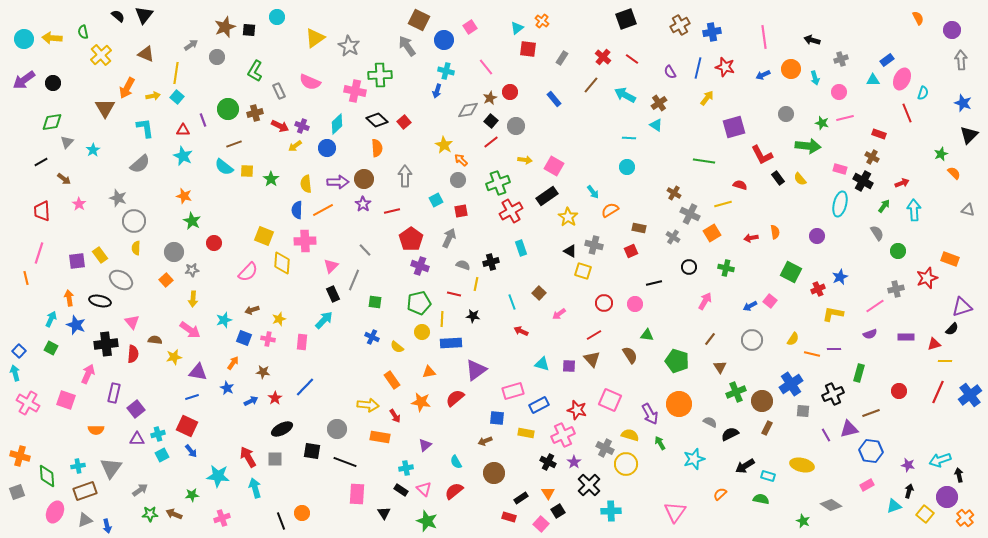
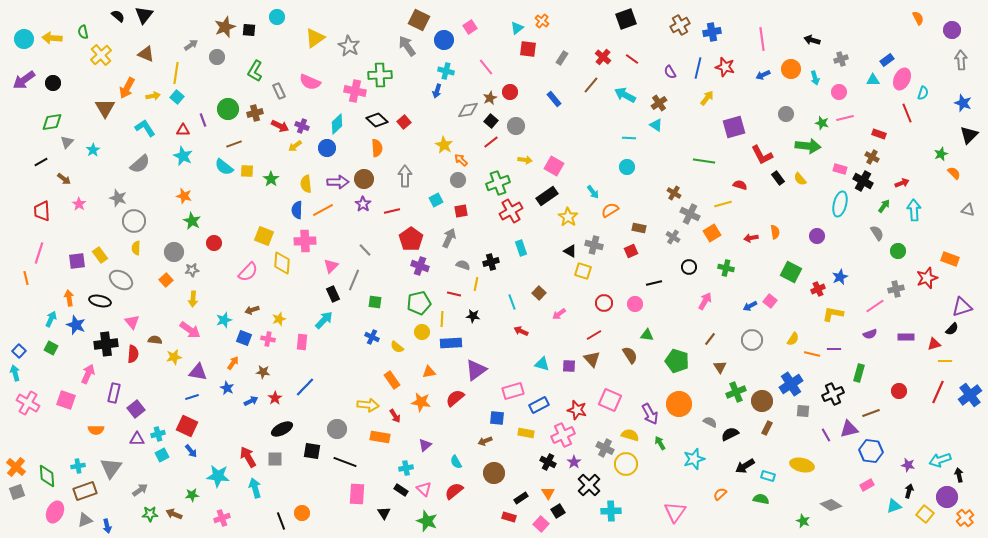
pink line at (764, 37): moved 2 px left, 2 px down
cyan L-shape at (145, 128): rotated 25 degrees counterclockwise
orange cross at (20, 456): moved 4 px left, 11 px down; rotated 24 degrees clockwise
